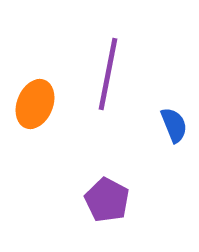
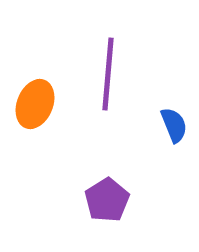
purple line: rotated 6 degrees counterclockwise
purple pentagon: rotated 12 degrees clockwise
